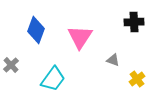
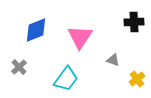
blue diamond: rotated 48 degrees clockwise
gray cross: moved 8 px right, 2 px down
cyan trapezoid: moved 13 px right
